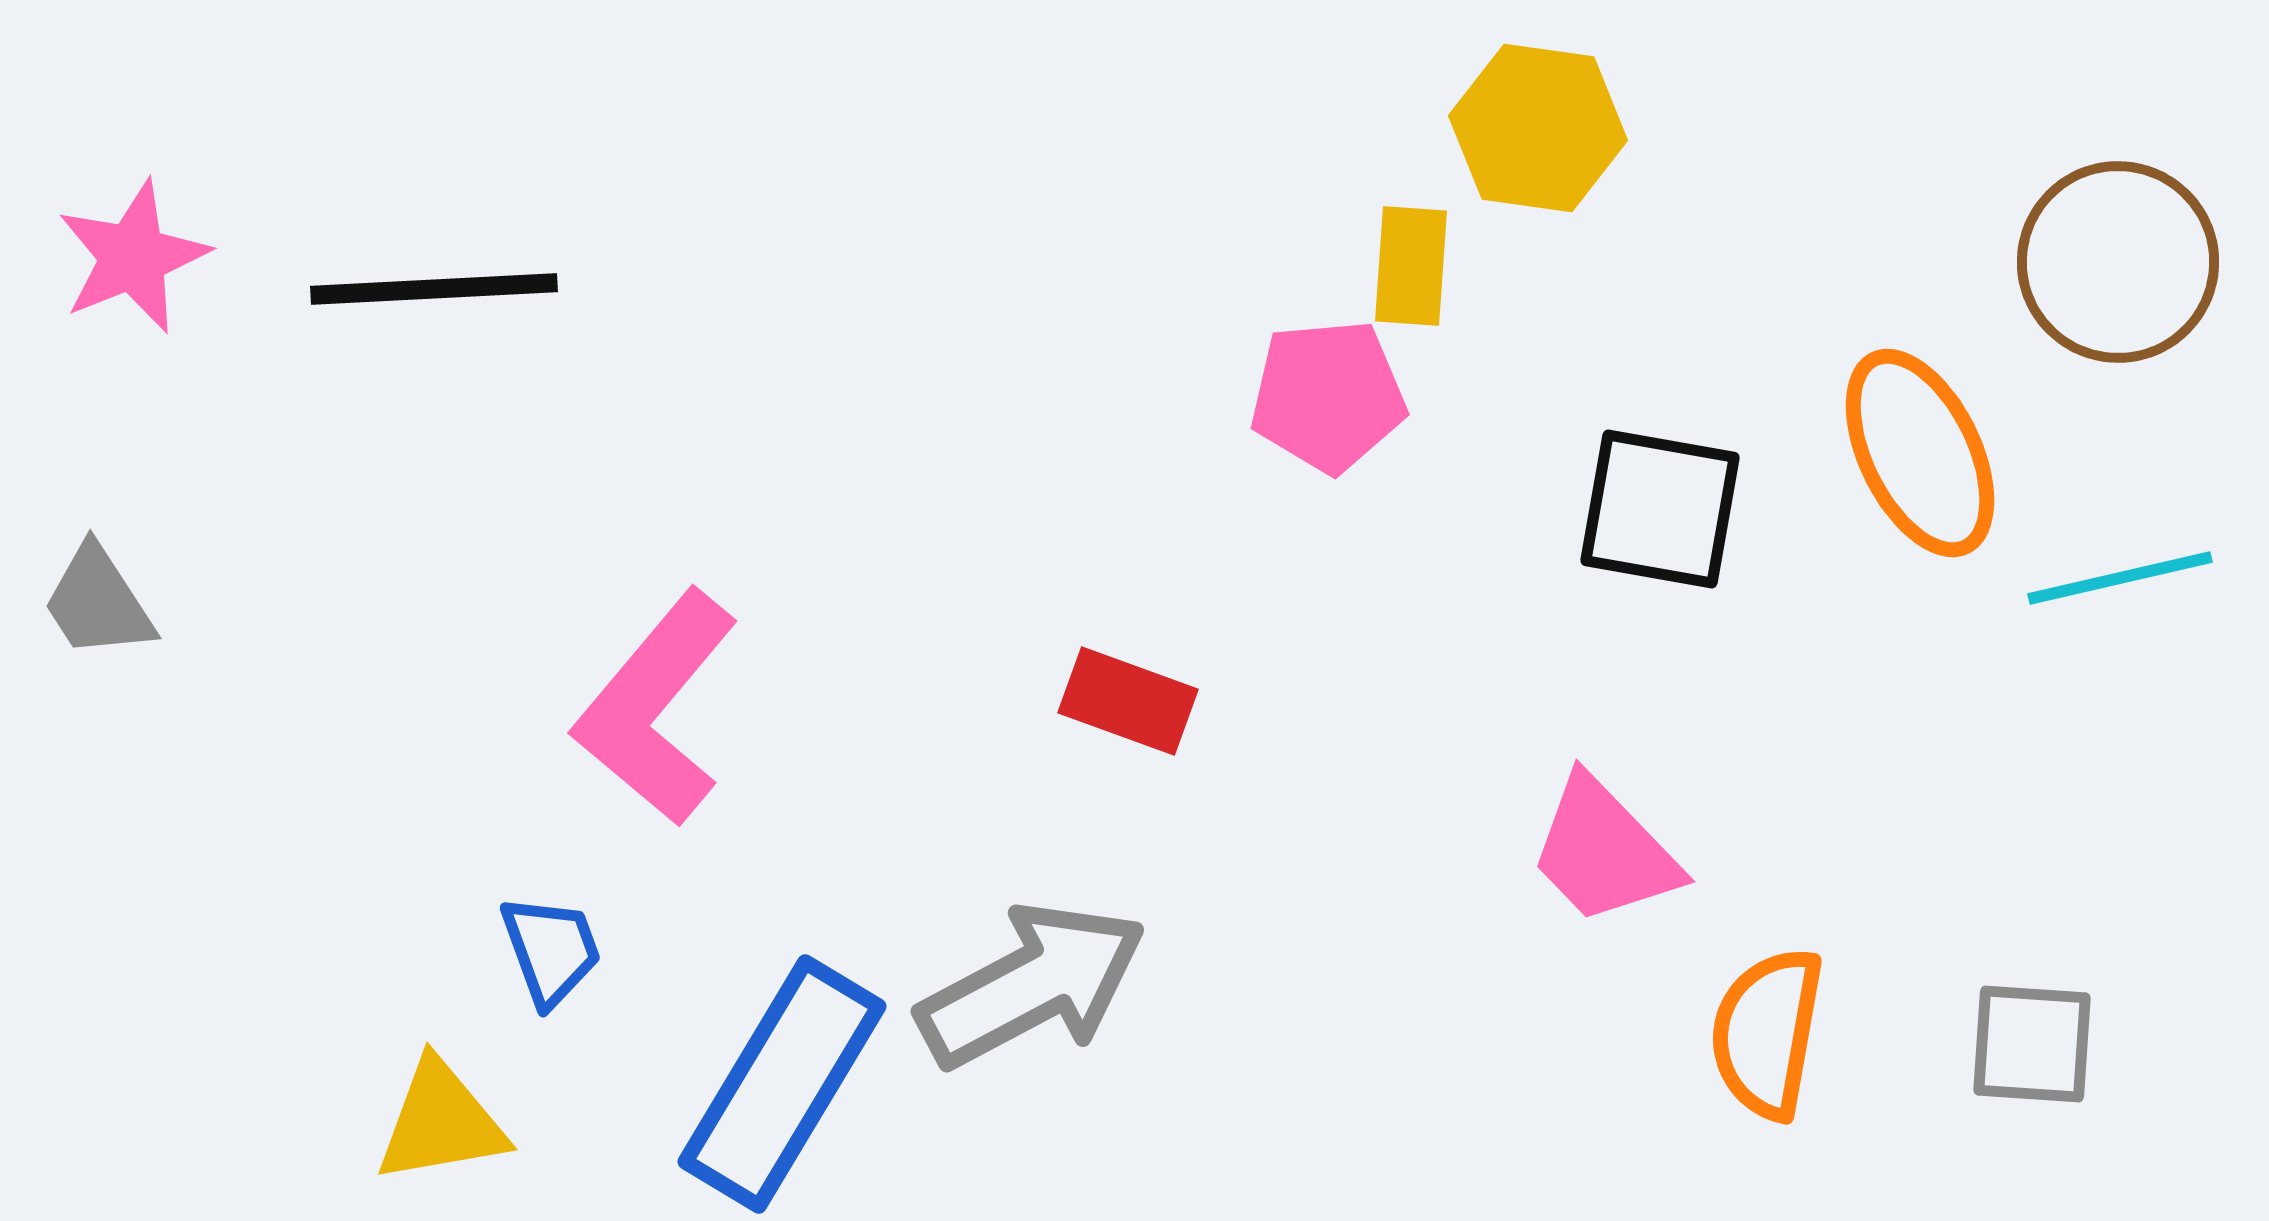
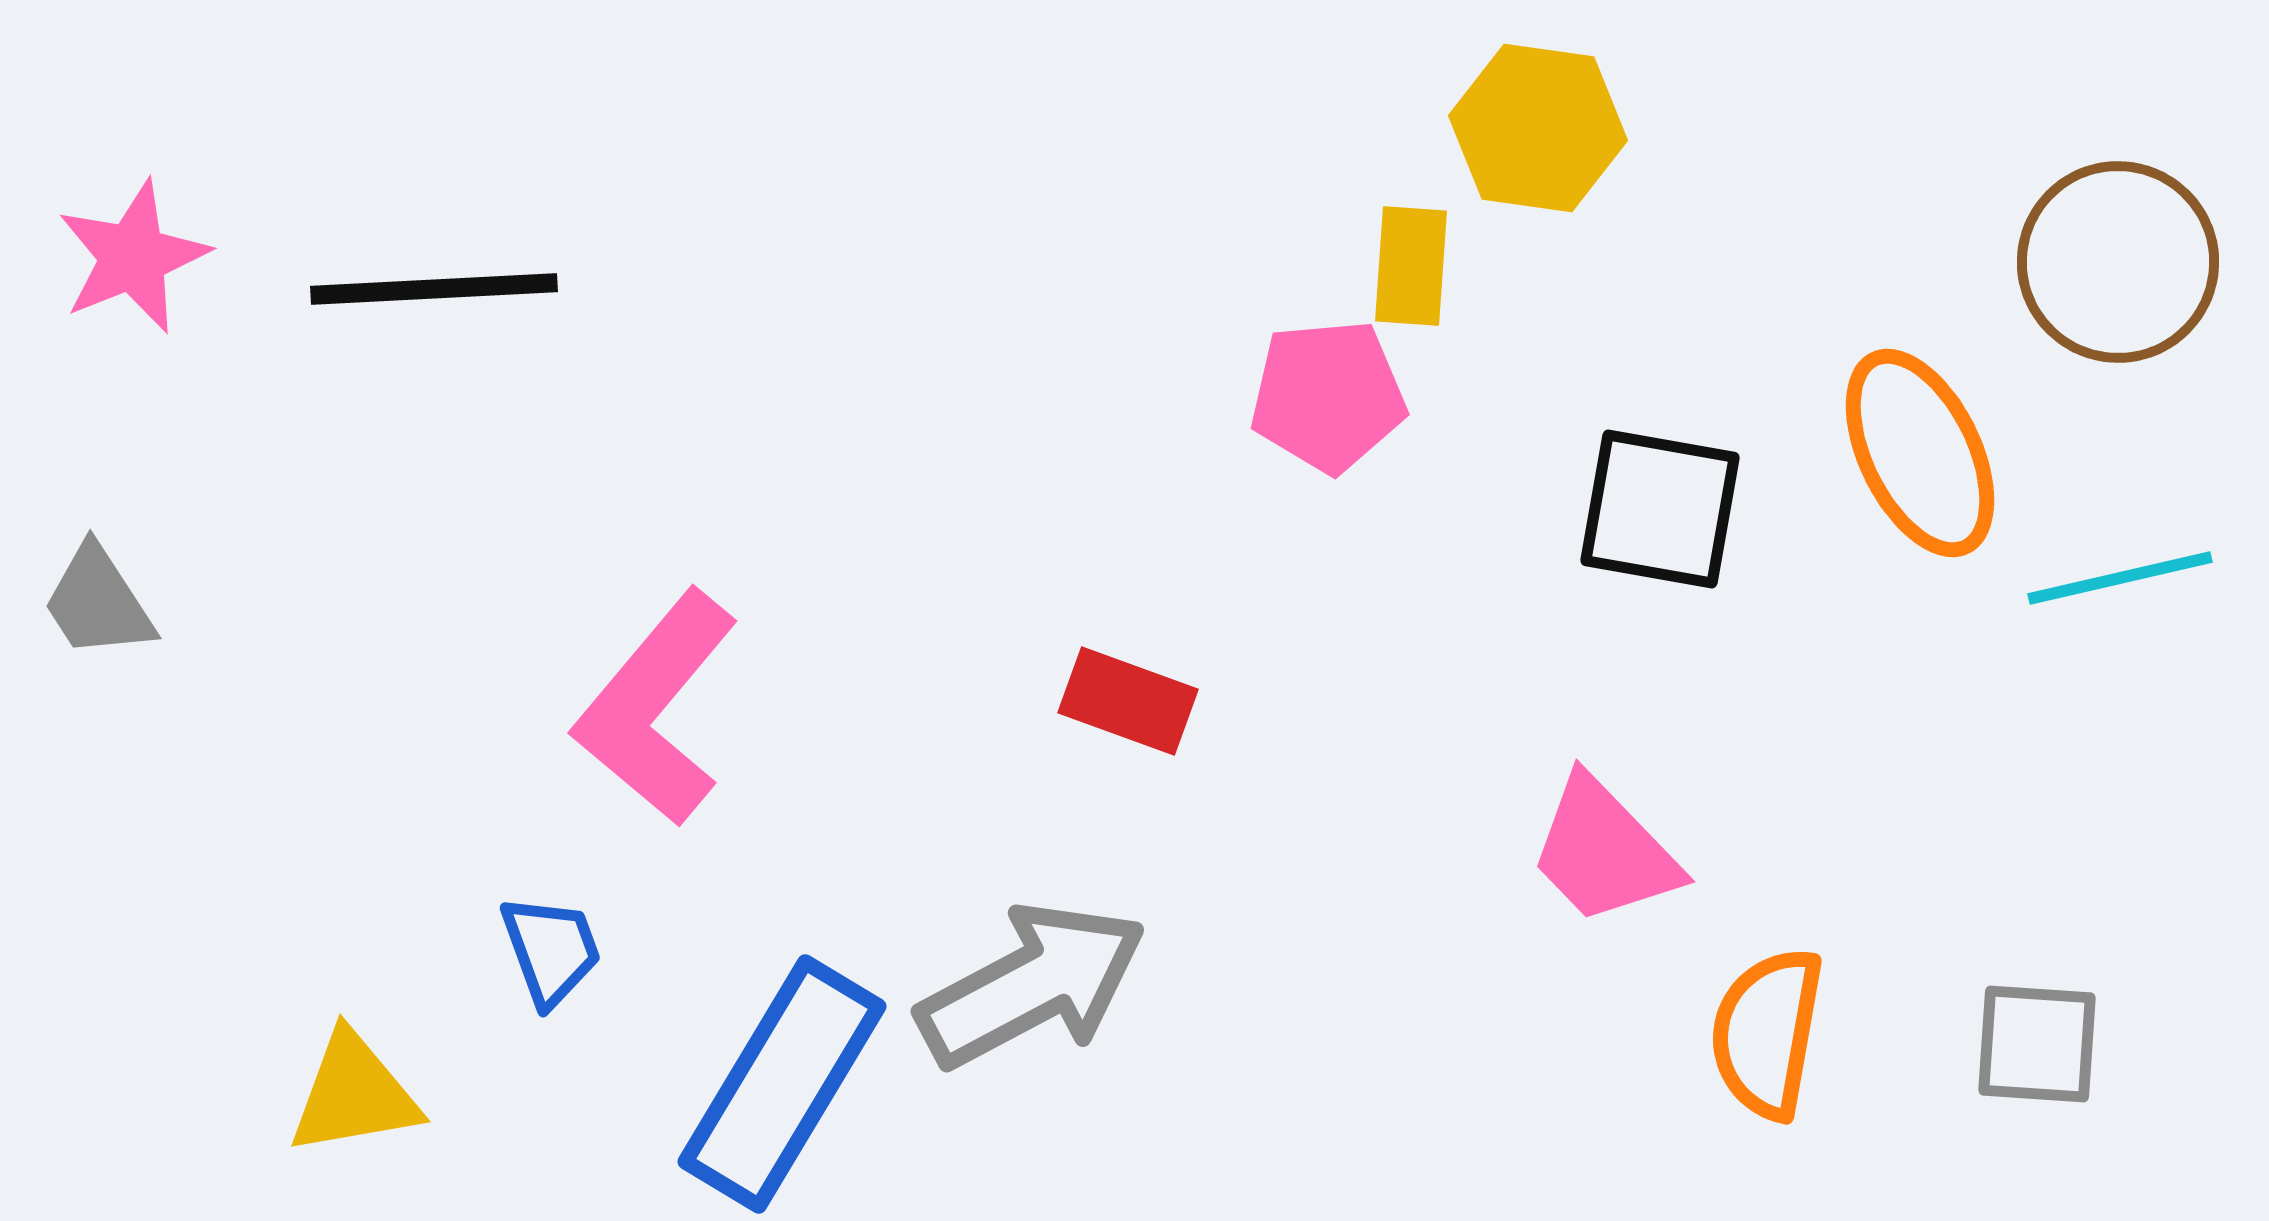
gray square: moved 5 px right
yellow triangle: moved 87 px left, 28 px up
